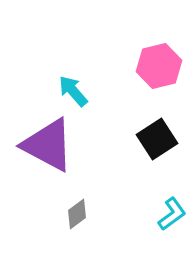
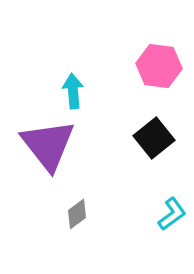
pink hexagon: rotated 21 degrees clockwise
cyan arrow: rotated 36 degrees clockwise
black square: moved 3 px left, 1 px up; rotated 6 degrees counterclockwise
purple triangle: rotated 24 degrees clockwise
